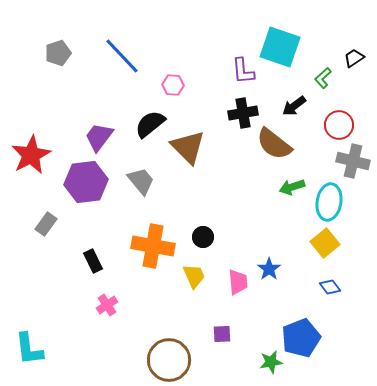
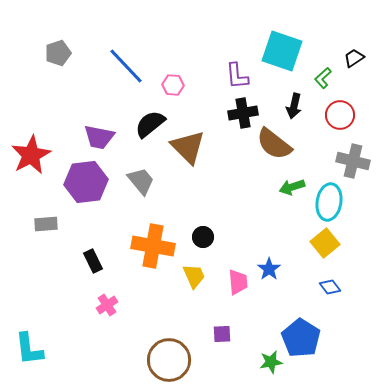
cyan square: moved 2 px right, 4 px down
blue line: moved 4 px right, 10 px down
purple L-shape: moved 6 px left, 5 px down
black arrow: rotated 40 degrees counterclockwise
red circle: moved 1 px right, 10 px up
purple trapezoid: rotated 116 degrees counterclockwise
gray rectangle: rotated 50 degrees clockwise
blue pentagon: rotated 18 degrees counterclockwise
